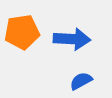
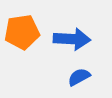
blue semicircle: moved 2 px left, 4 px up
